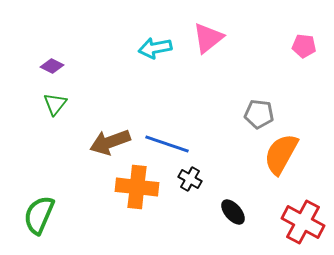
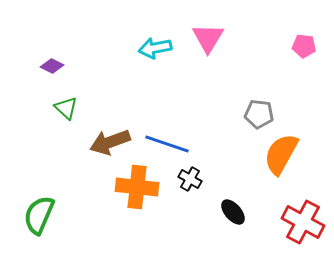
pink triangle: rotated 20 degrees counterclockwise
green triangle: moved 11 px right, 4 px down; rotated 25 degrees counterclockwise
